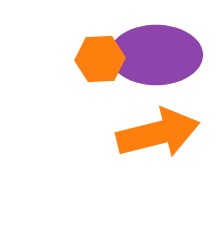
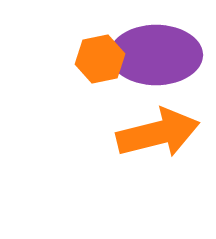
orange hexagon: rotated 9 degrees counterclockwise
